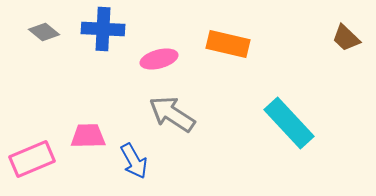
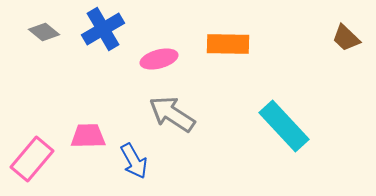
blue cross: rotated 33 degrees counterclockwise
orange rectangle: rotated 12 degrees counterclockwise
cyan rectangle: moved 5 px left, 3 px down
pink rectangle: rotated 27 degrees counterclockwise
